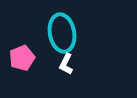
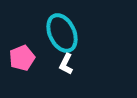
cyan ellipse: rotated 15 degrees counterclockwise
